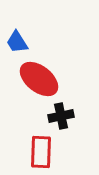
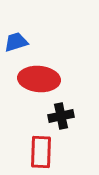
blue trapezoid: moved 1 px left; rotated 105 degrees clockwise
red ellipse: rotated 33 degrees counterclockwise
